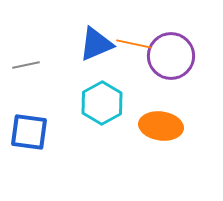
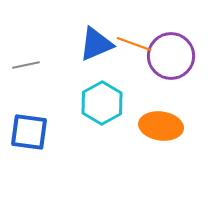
orange line: rotated 8 degrees clockwise
